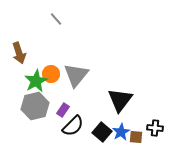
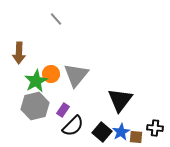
brown arrow: rotated 20 degrees clockwise
